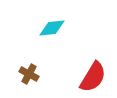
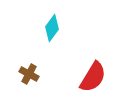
cyan diamond: rotated 48 degrees counterclockwise
